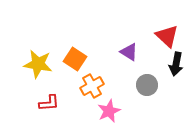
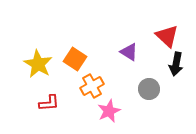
yellow star: rotated 20 degrees clockwise
gray circle: moved 2 px right, 4 px down
